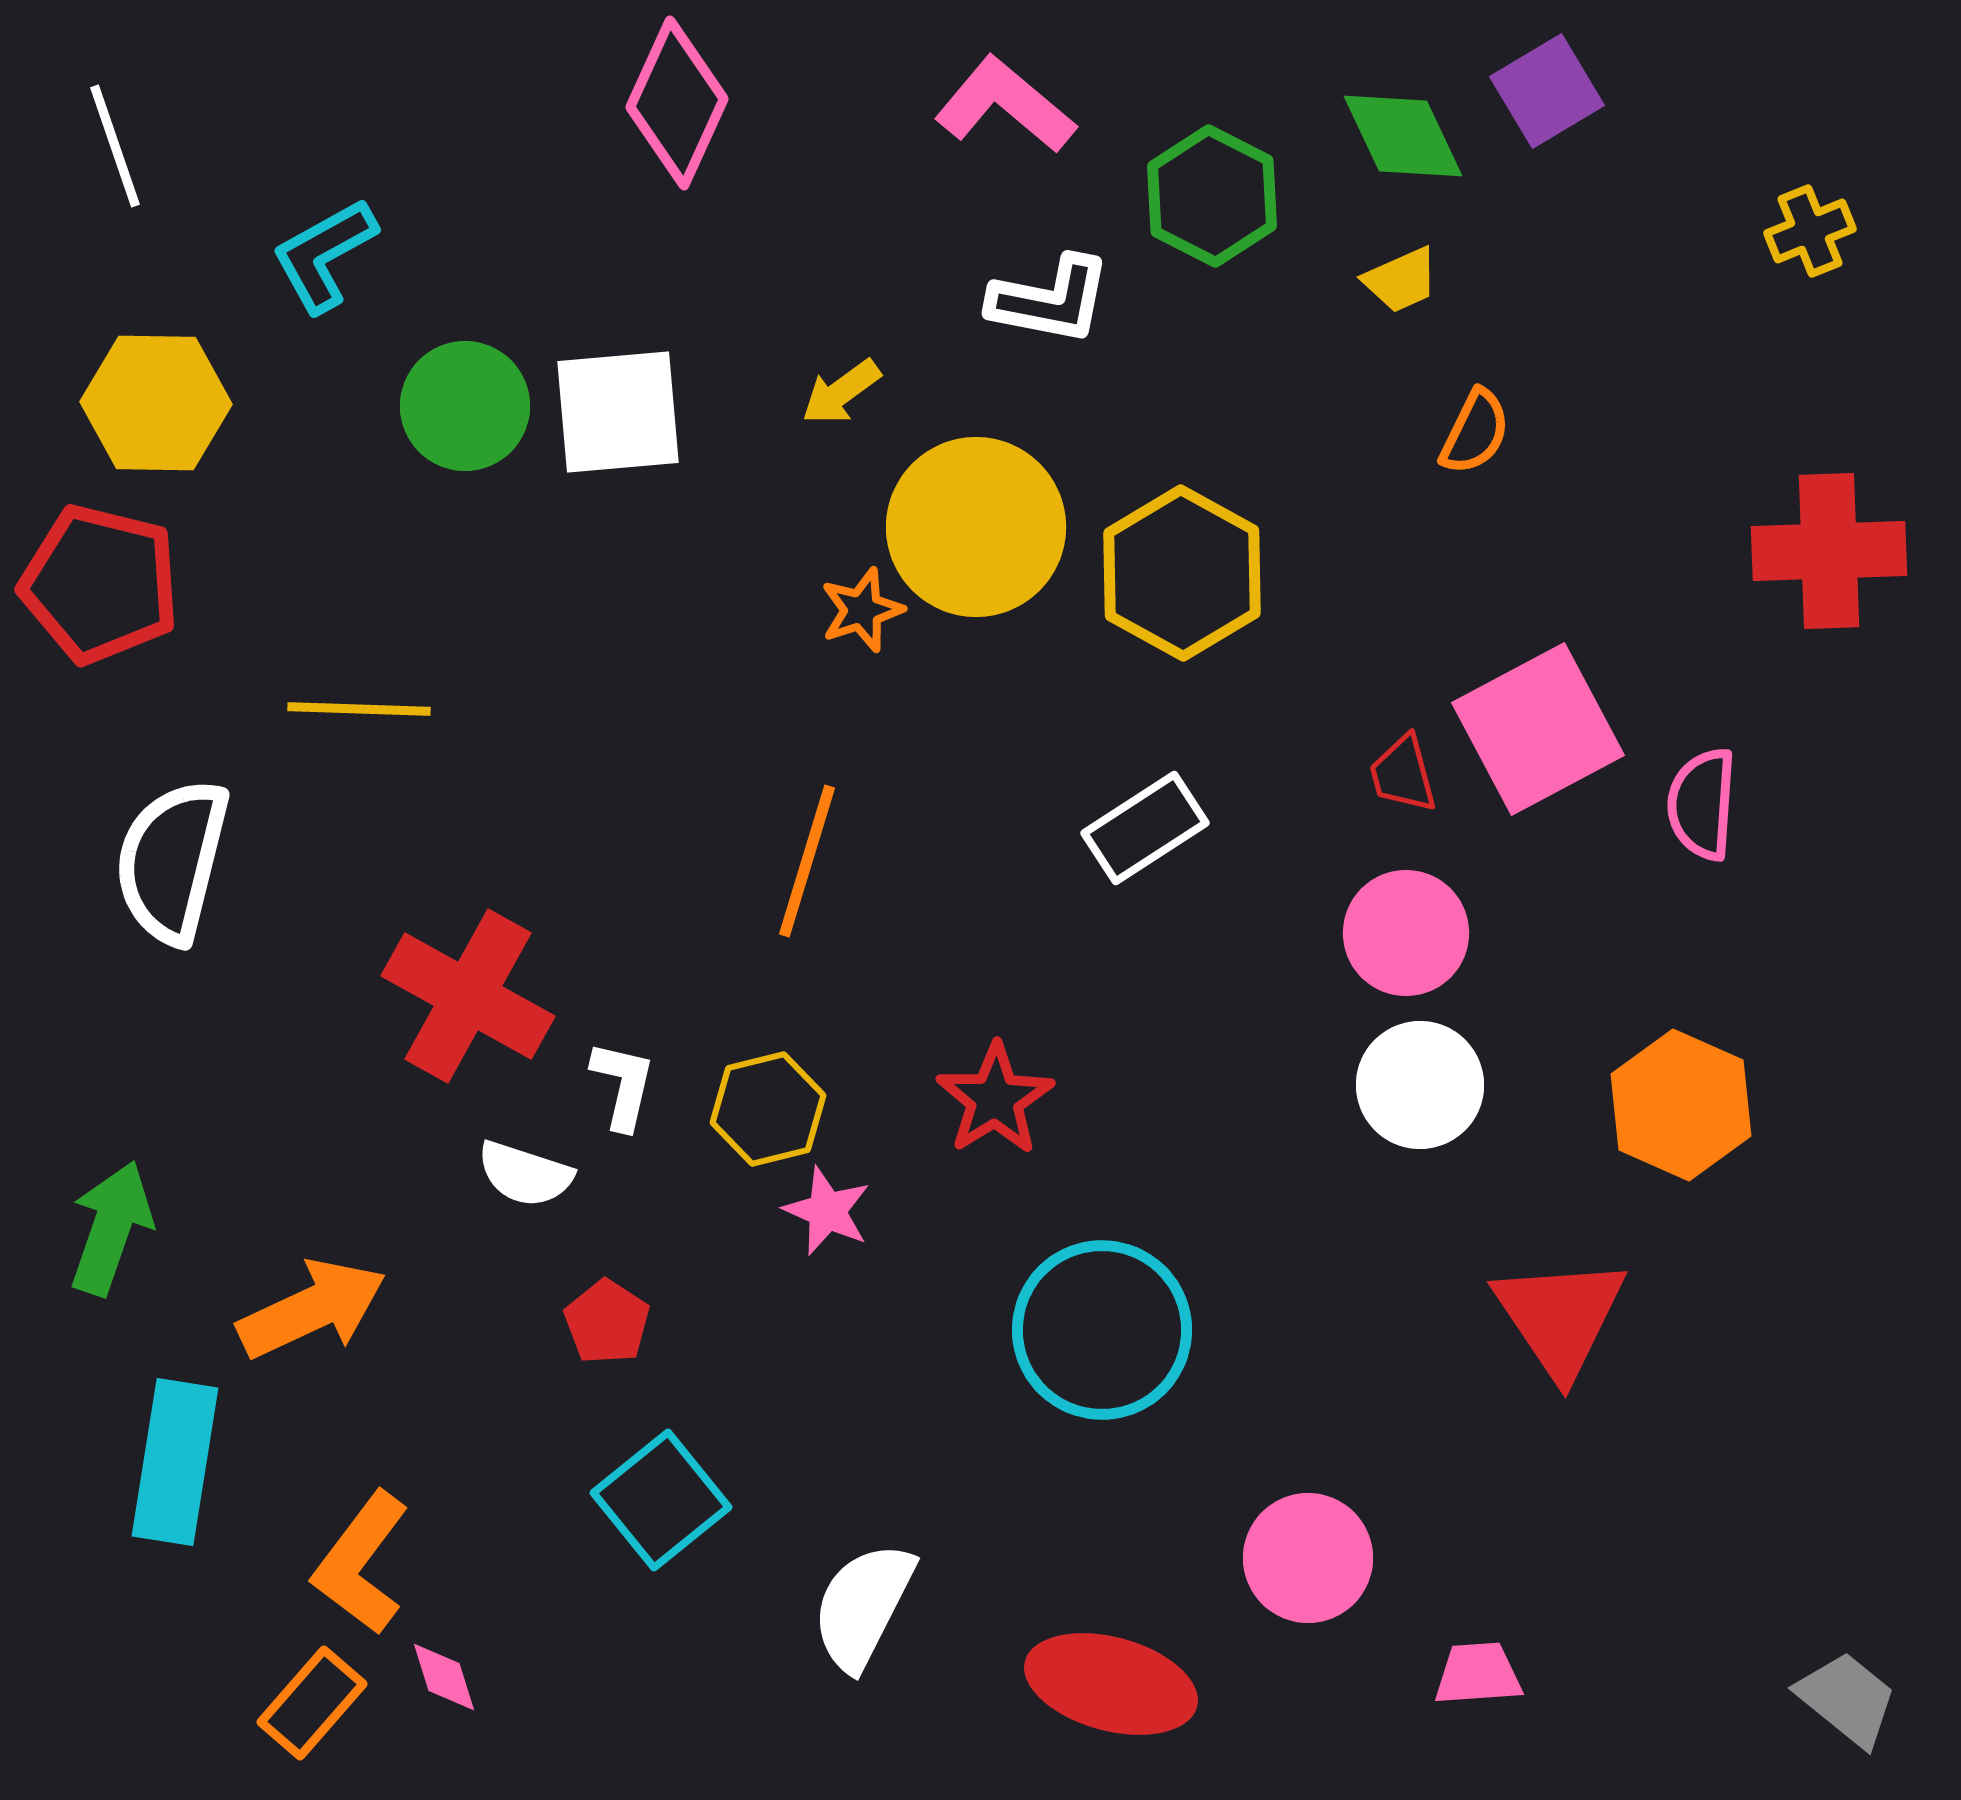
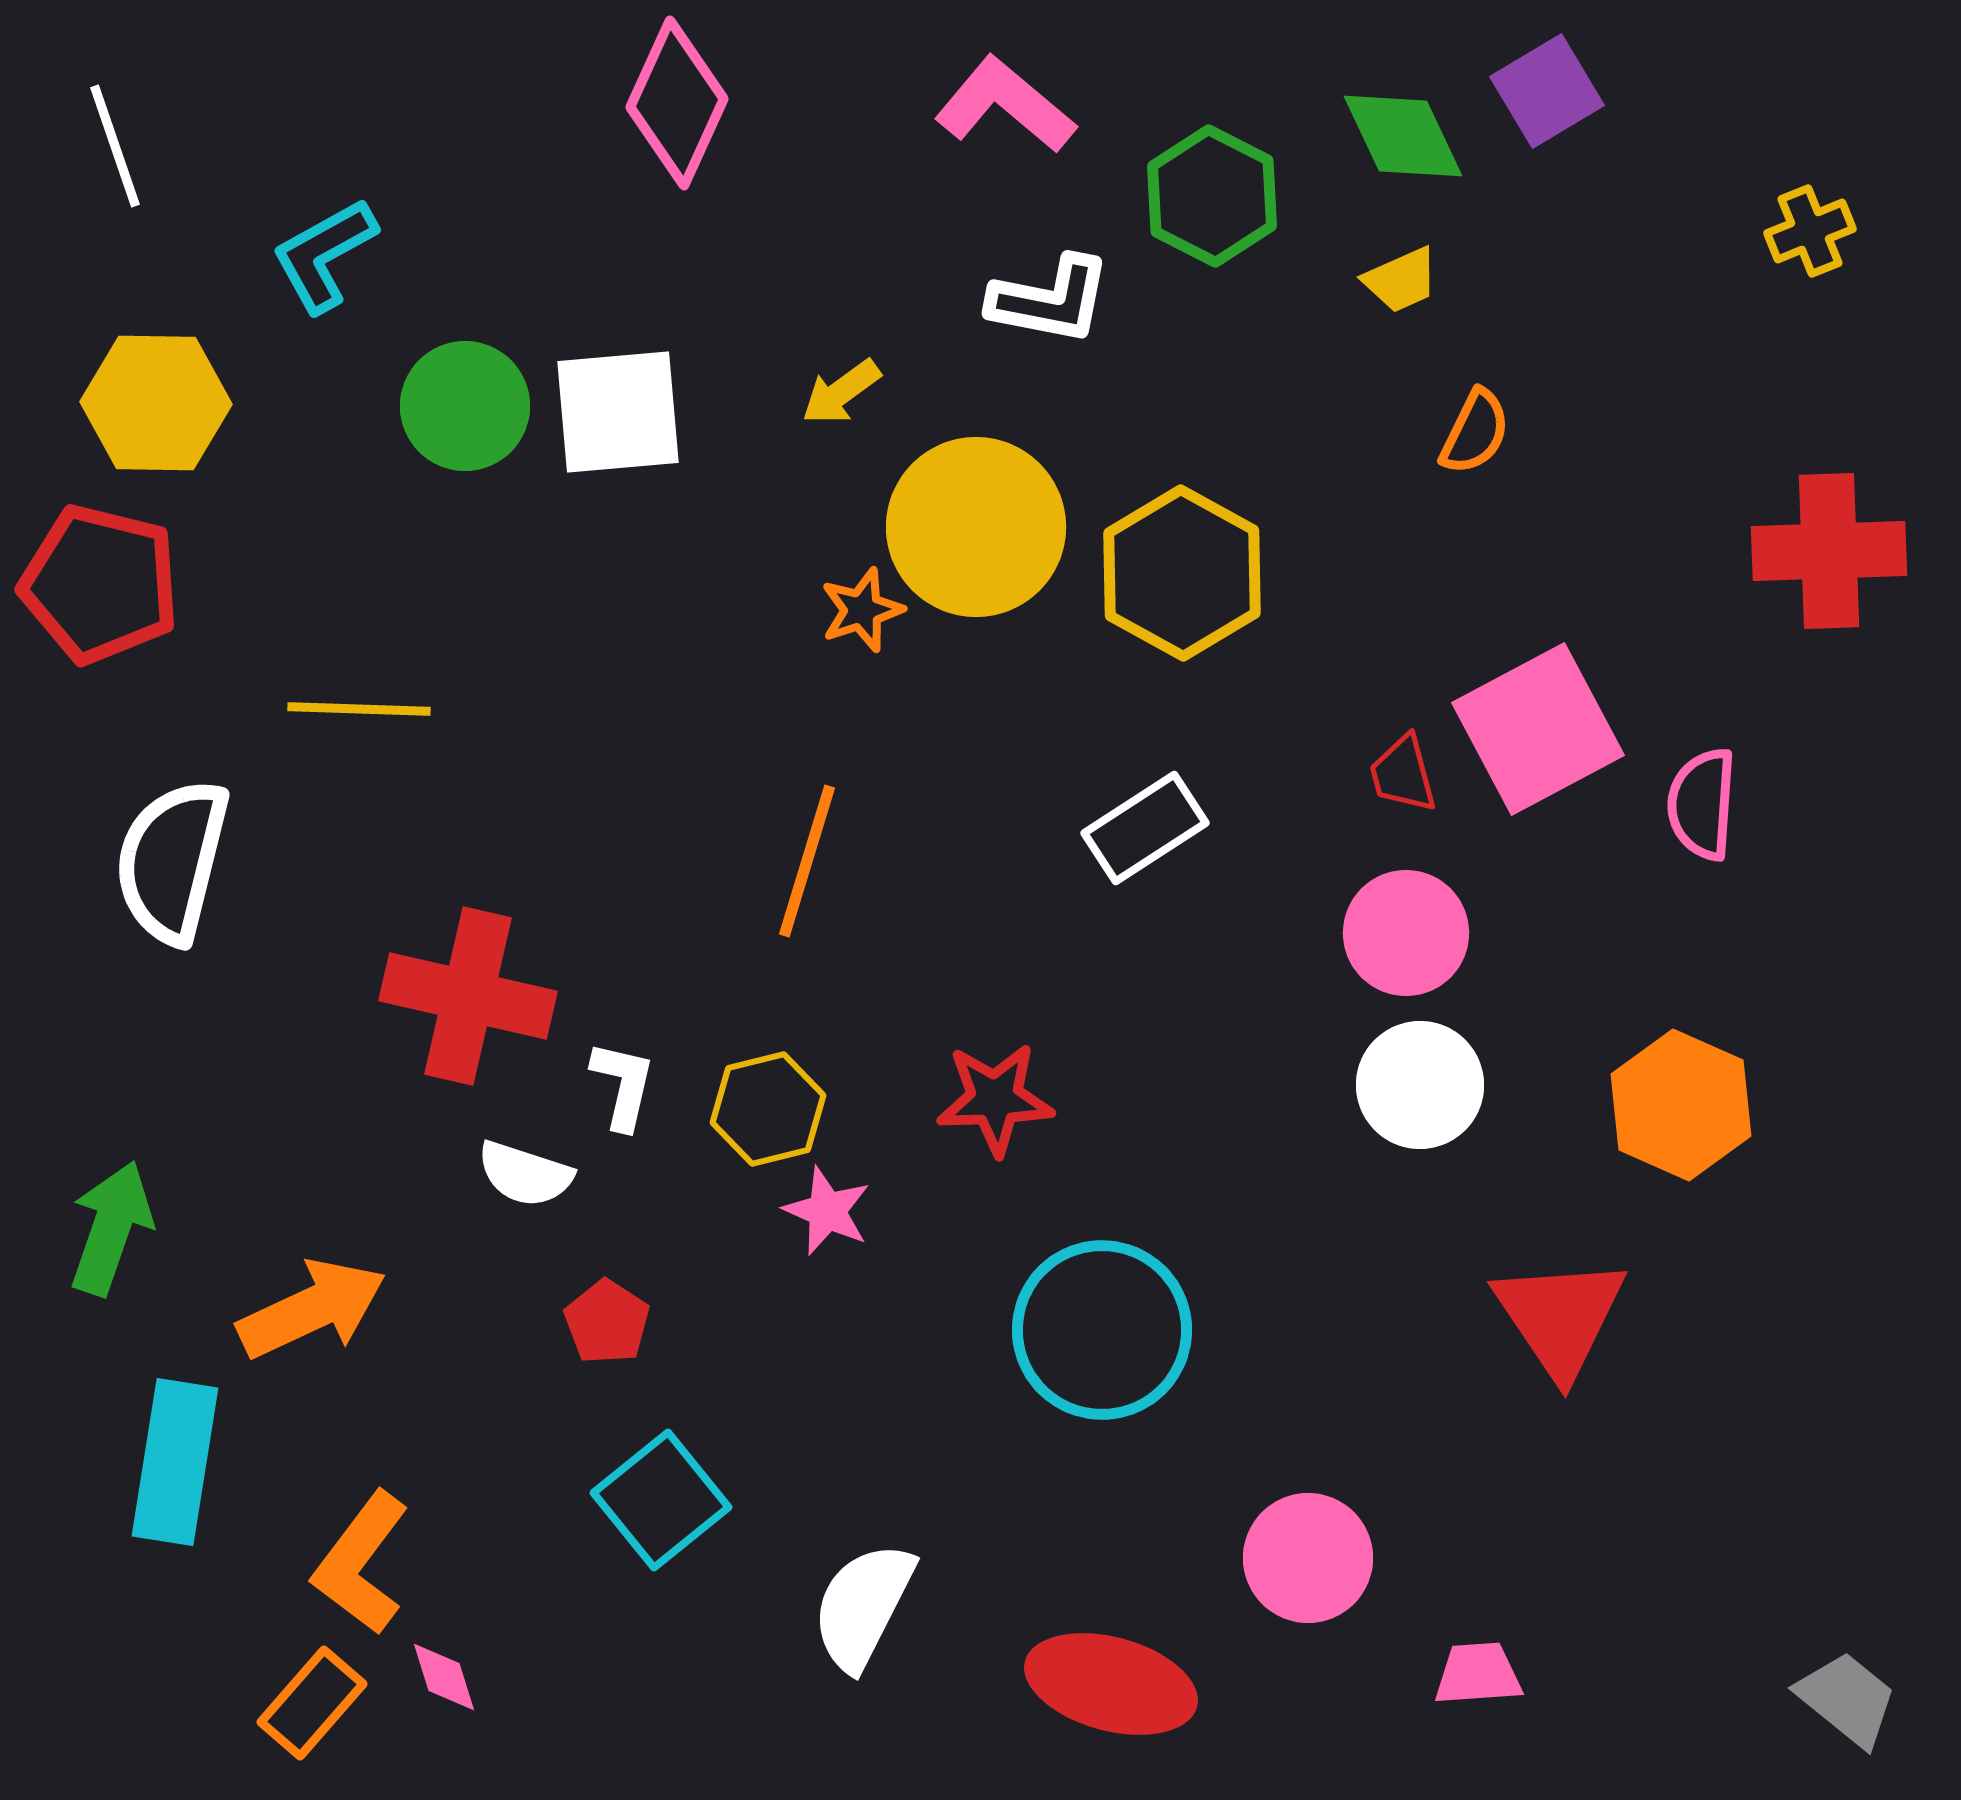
red cross at (468, 996): rotated 16 degrees counterclockwise
red star at (995, 1099): rotated 30 degrees clockwise
